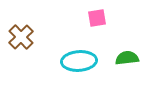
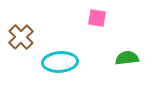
pink square: rotated 18 degrees clockwise
cyan ellipse: moved 19 px left, 1 px down
